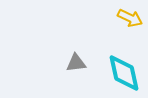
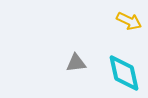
yellow arrow: moved 1 px left, 3 px down
